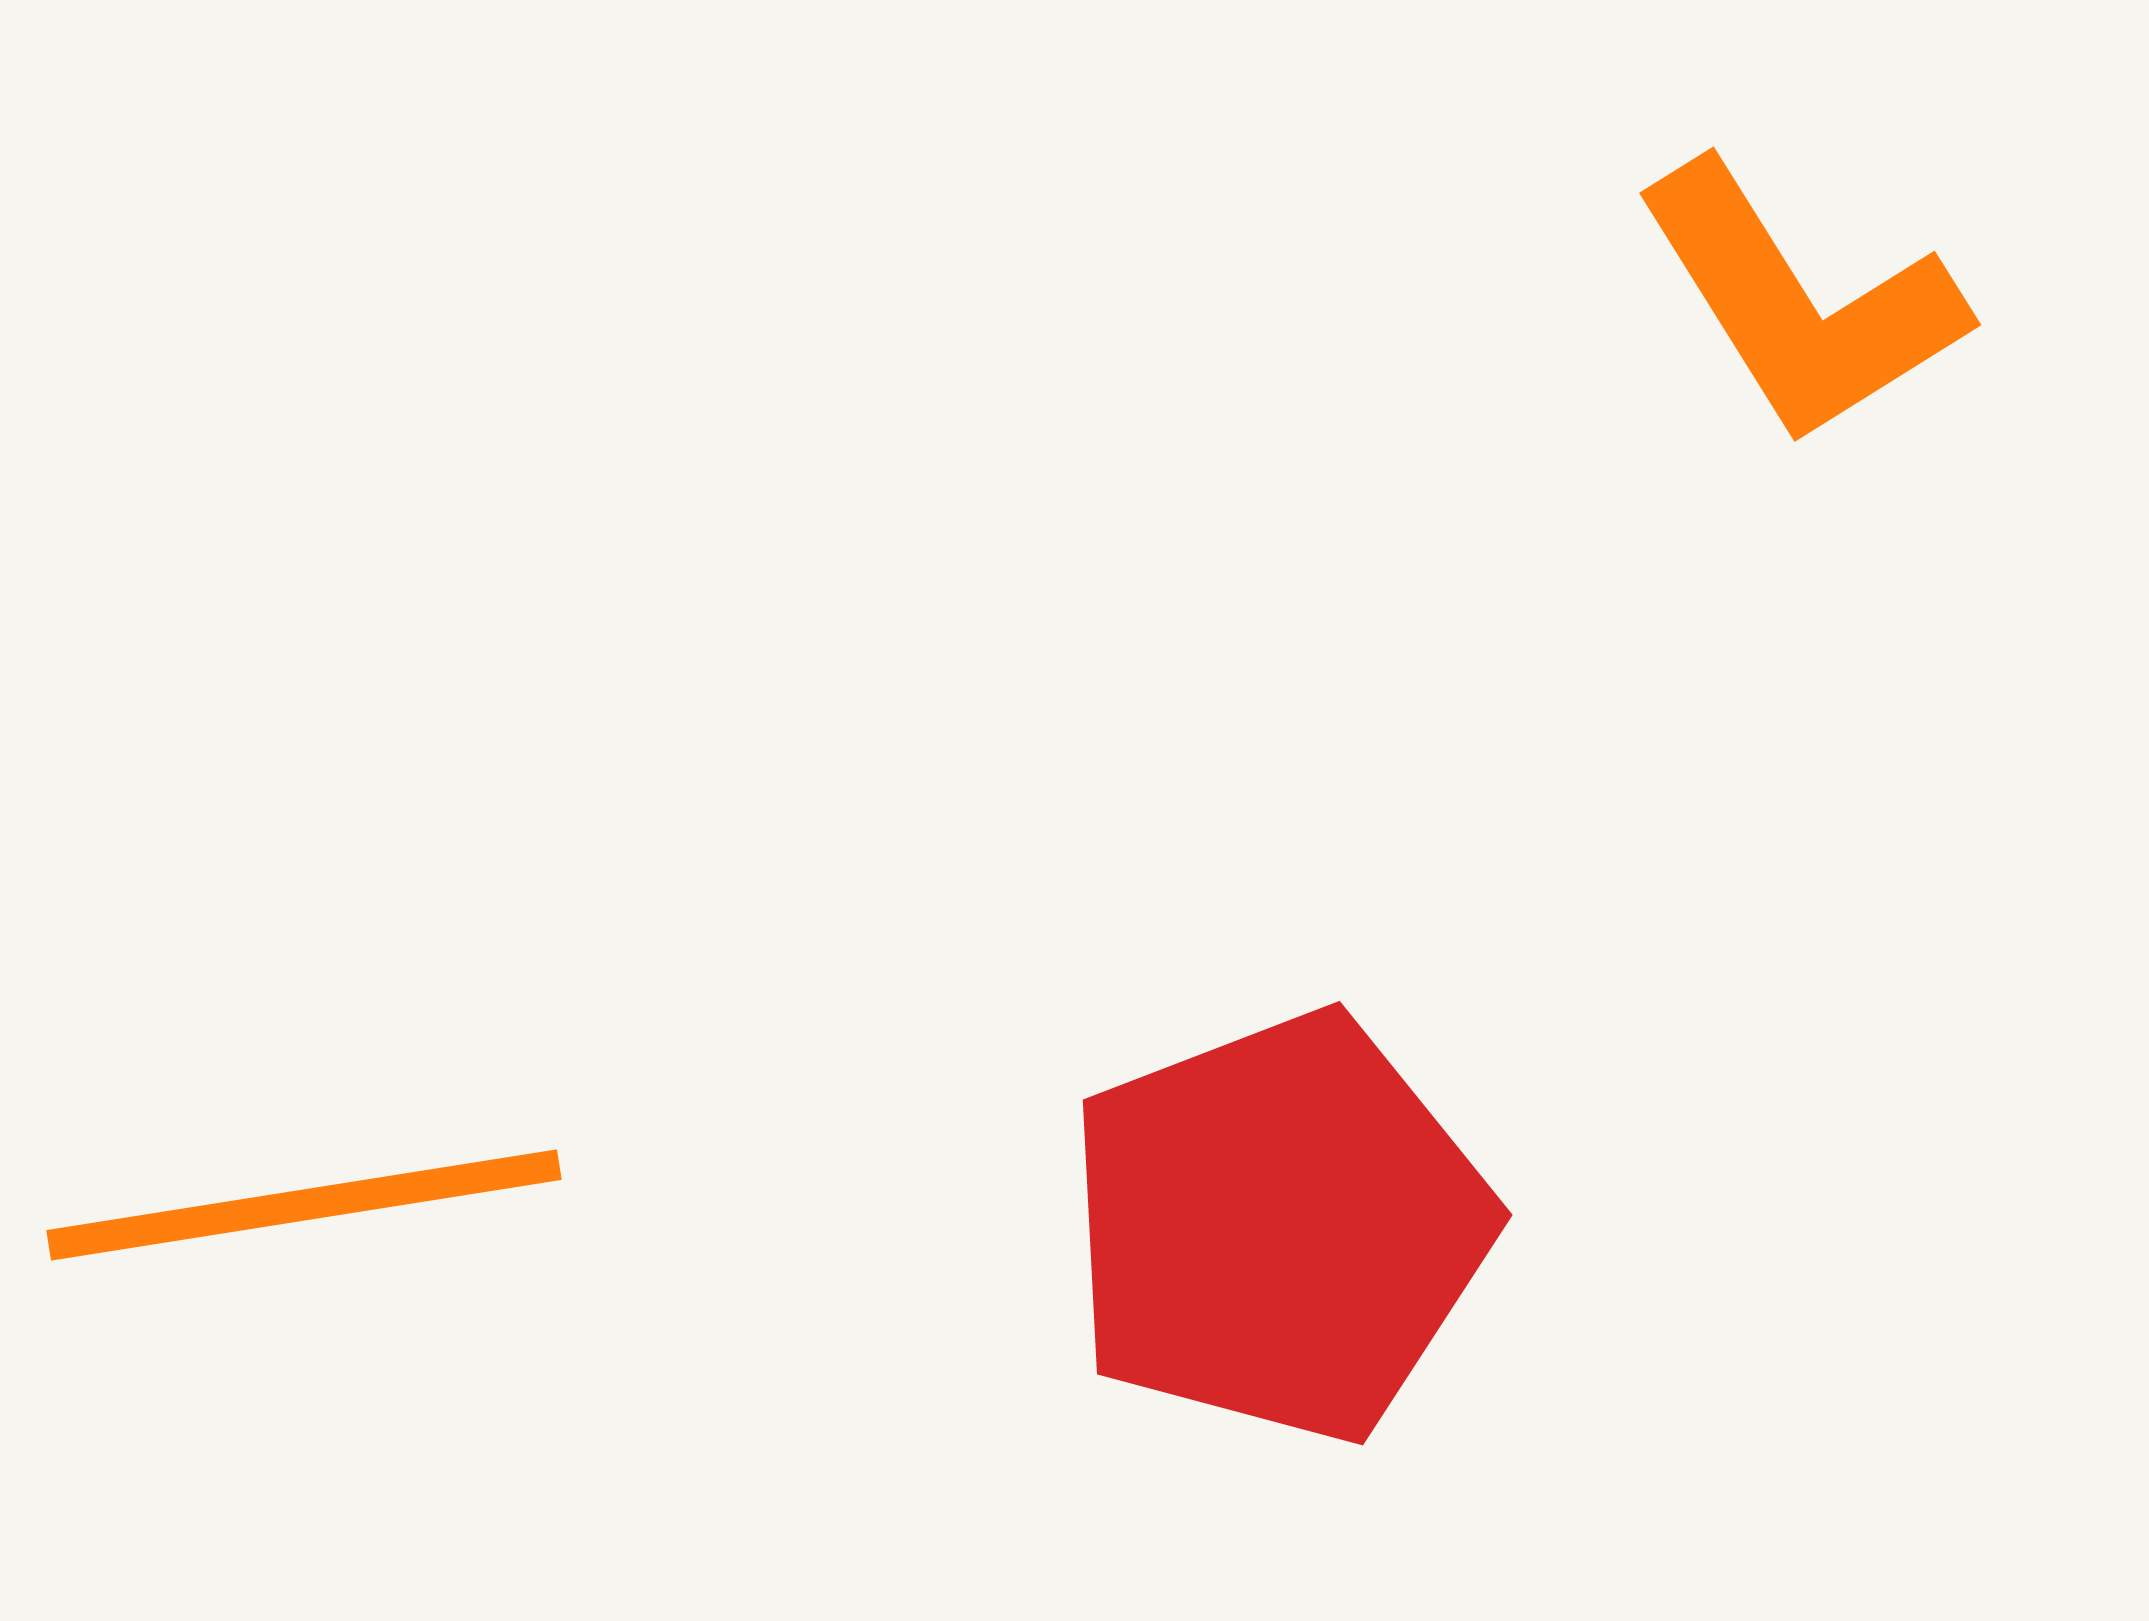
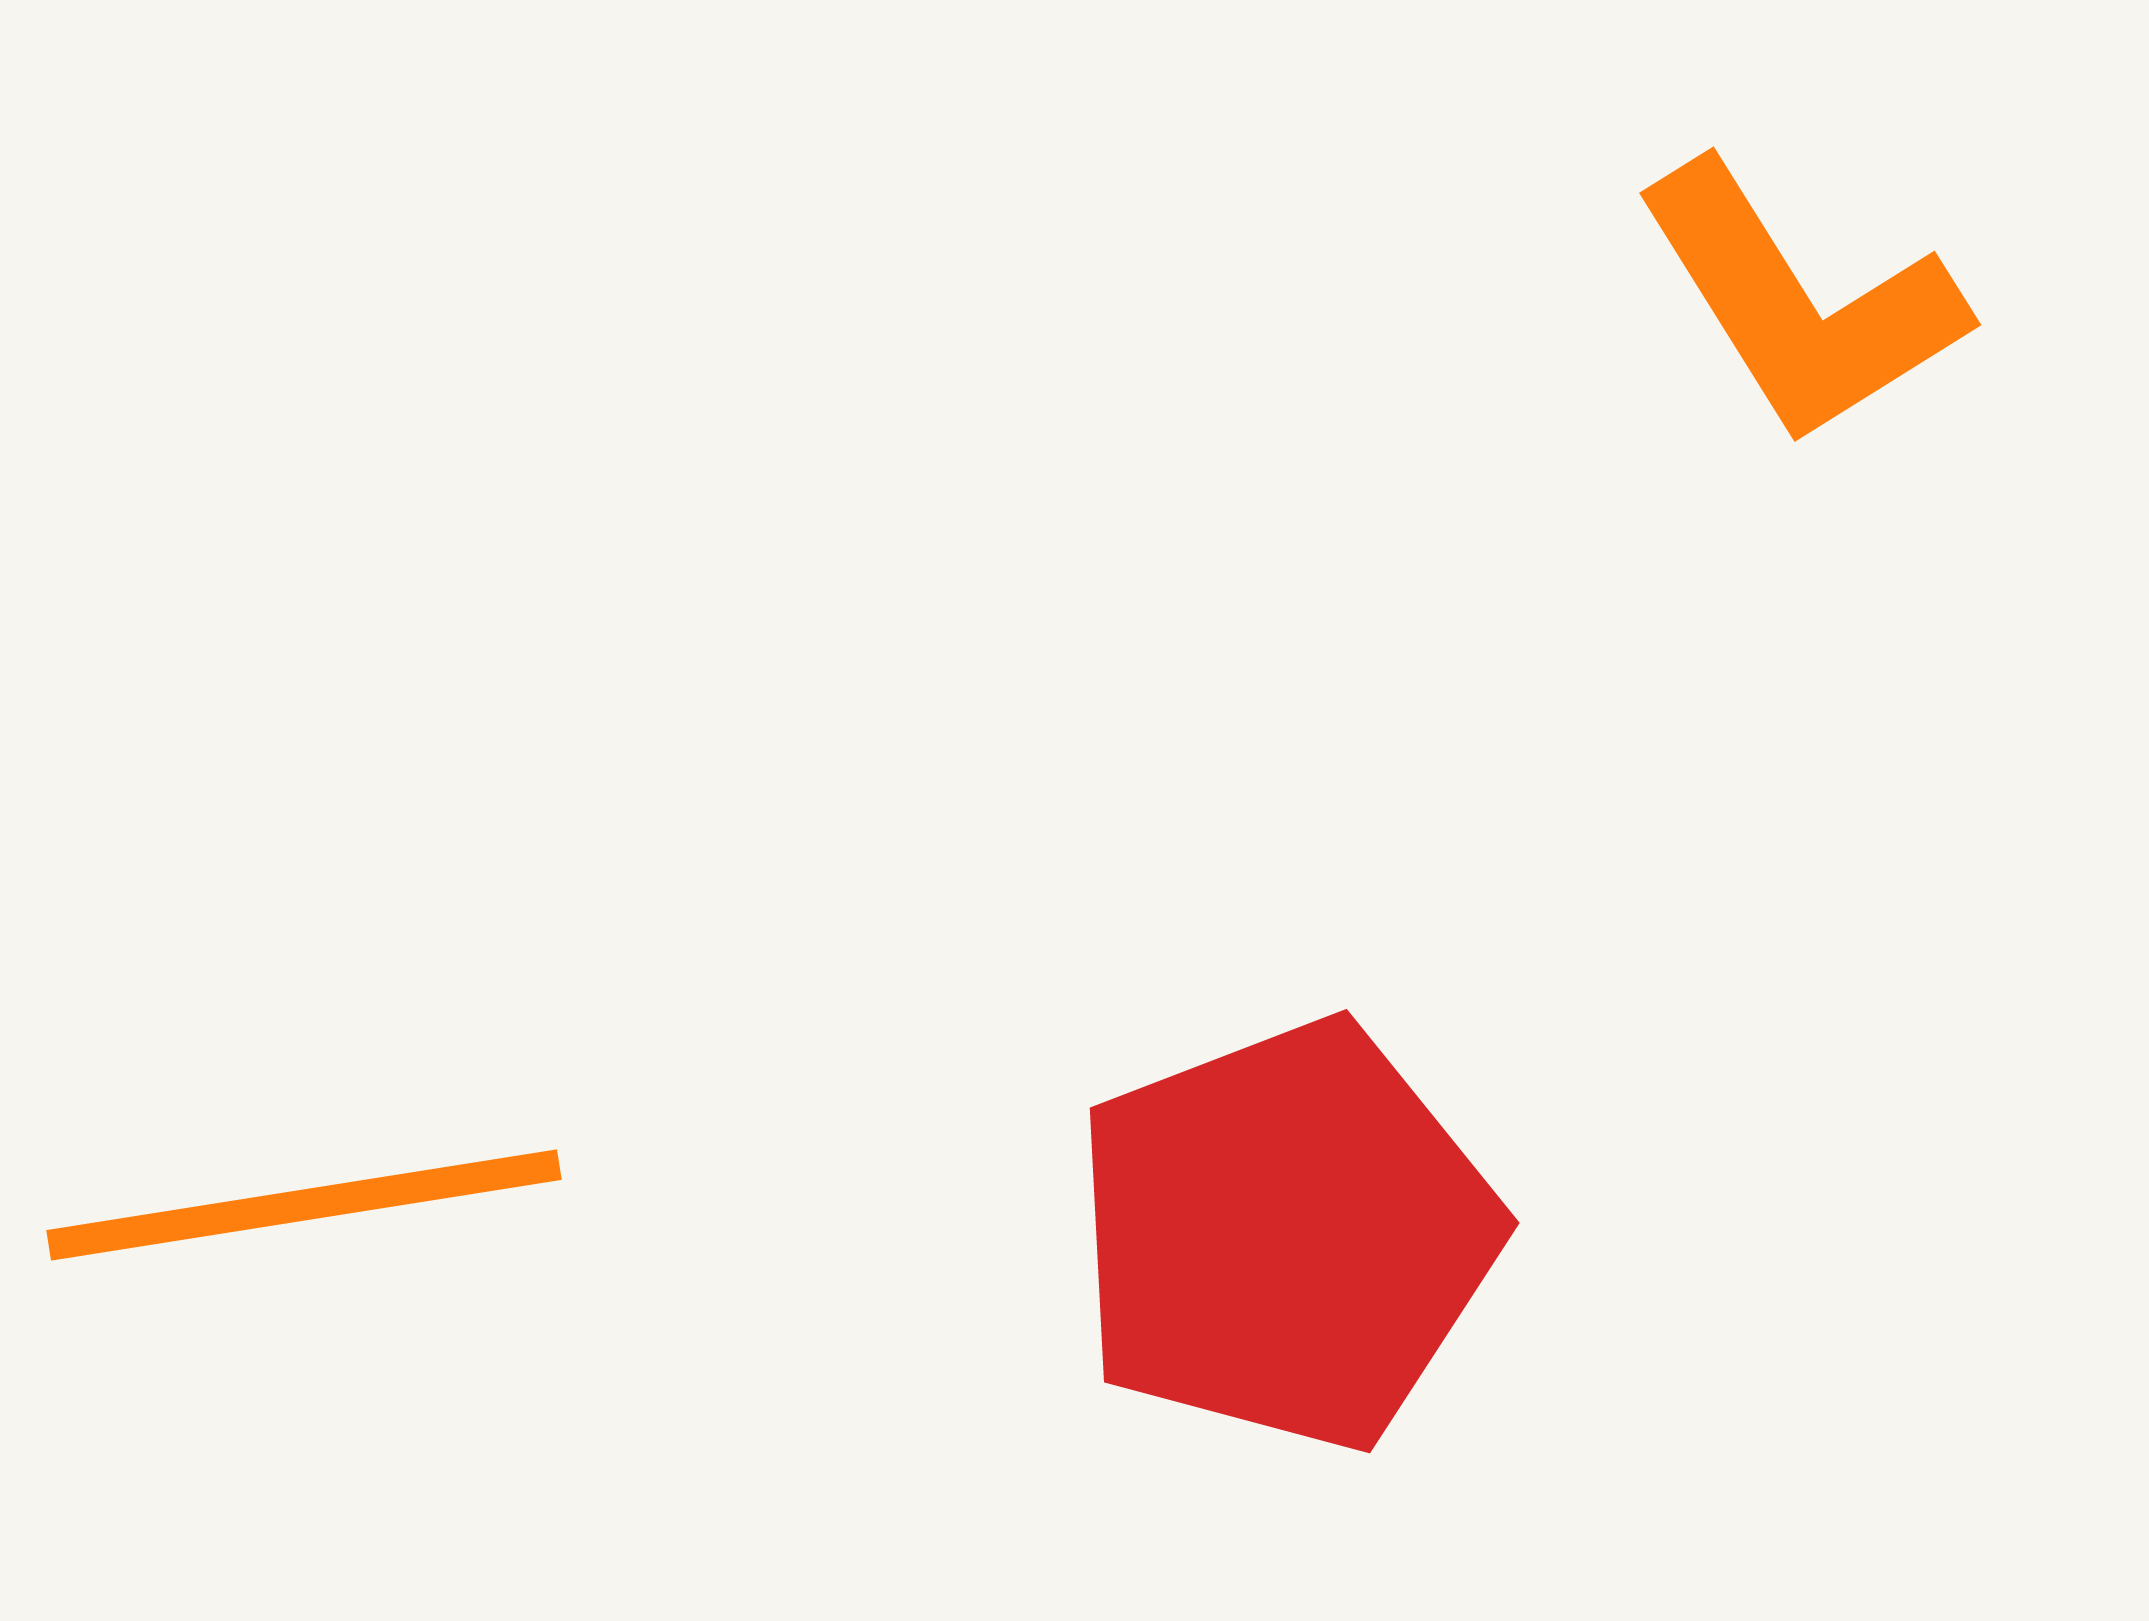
red pentagon: moved 7 px right, 8 px down
